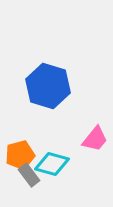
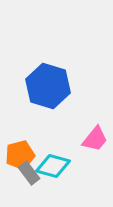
cyan diamond: moved 1 px right, 2 px down
gray rectangle: moved 2 px up
